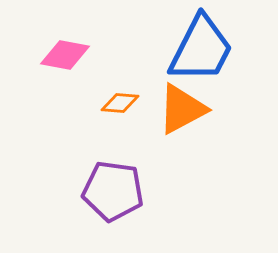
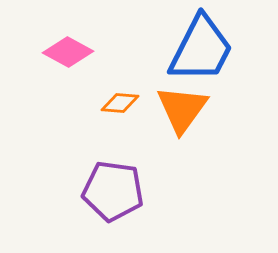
pink diamond: moved 3 px right, 3 px up; rotated 18 degrees clockwise
orange triangle: rotated 26 degrees counterclockwise
